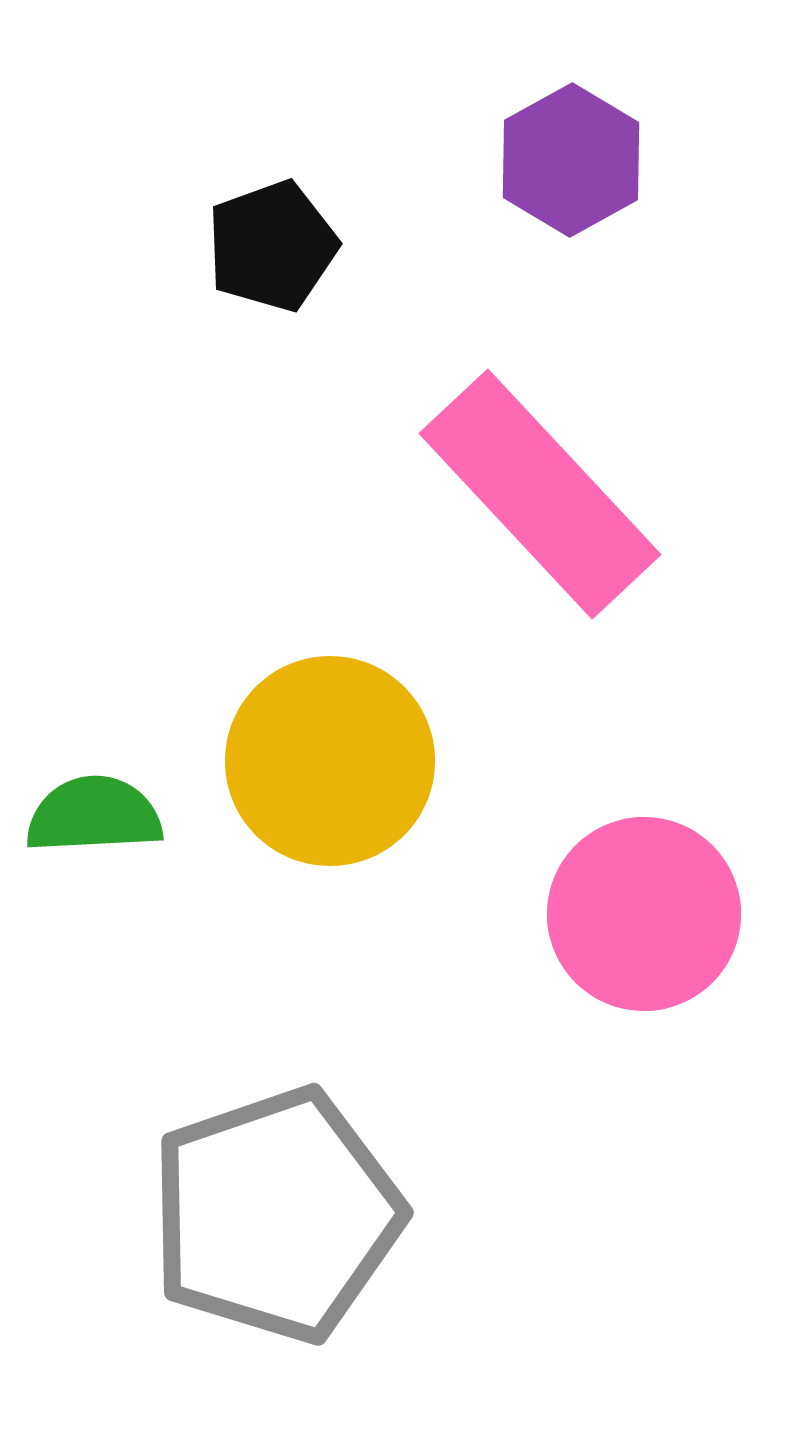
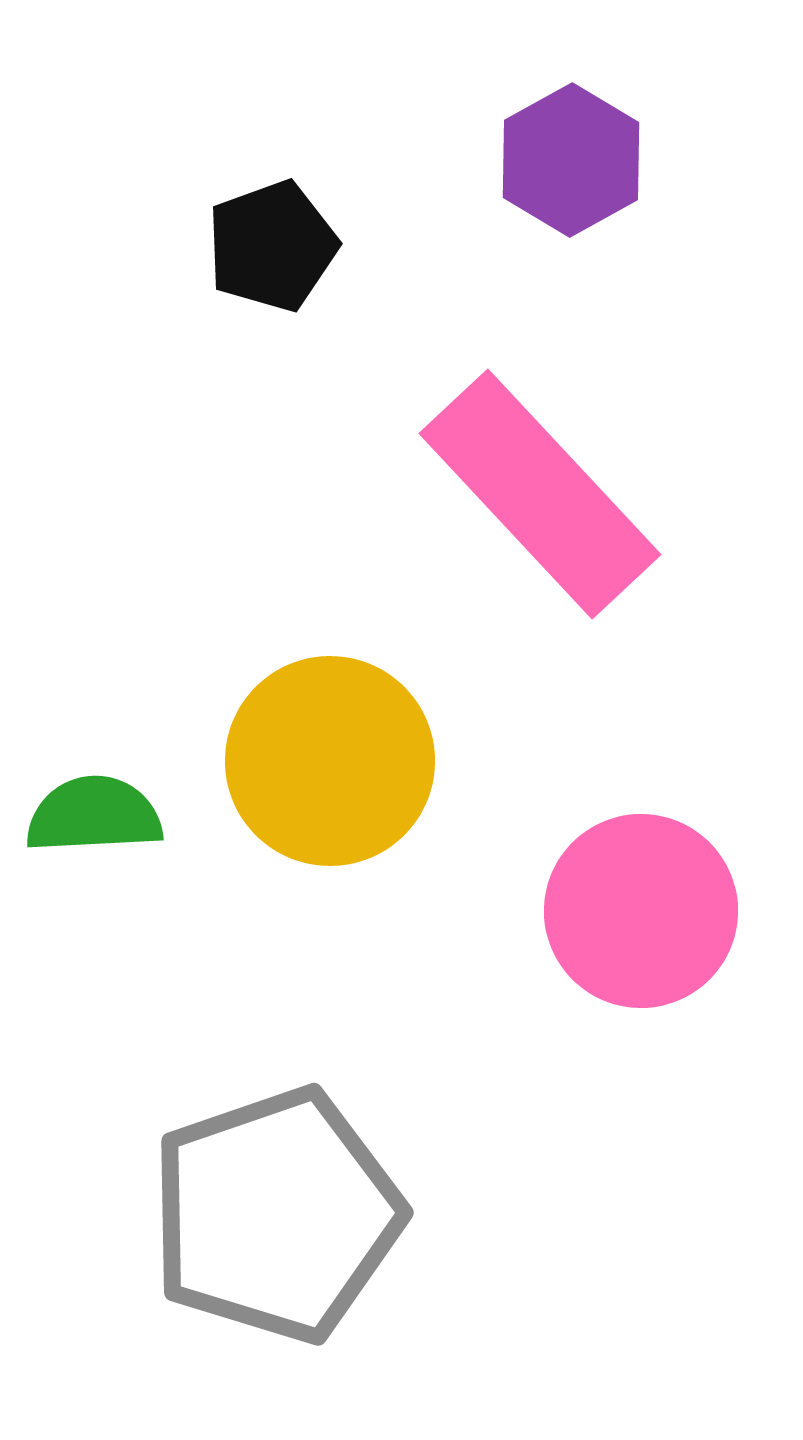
pink circle: moved 3 px left, 3 px up
